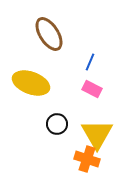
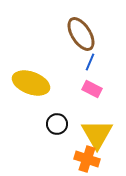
brown ellipse: moved 32 px right
